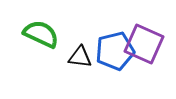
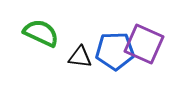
green semicircle: moved 1 px up
blue pentagon: rotated 12 degrees clockwise
